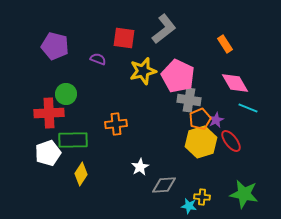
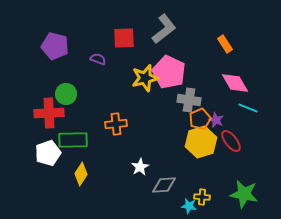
red square: rotated 10 degrees counterclockwise
yellow star: moved 2 px right, 7 px down
pink pentagon: moved 9 px left, 4 px up
purple star: rotated 21 degrees counterclockwise
